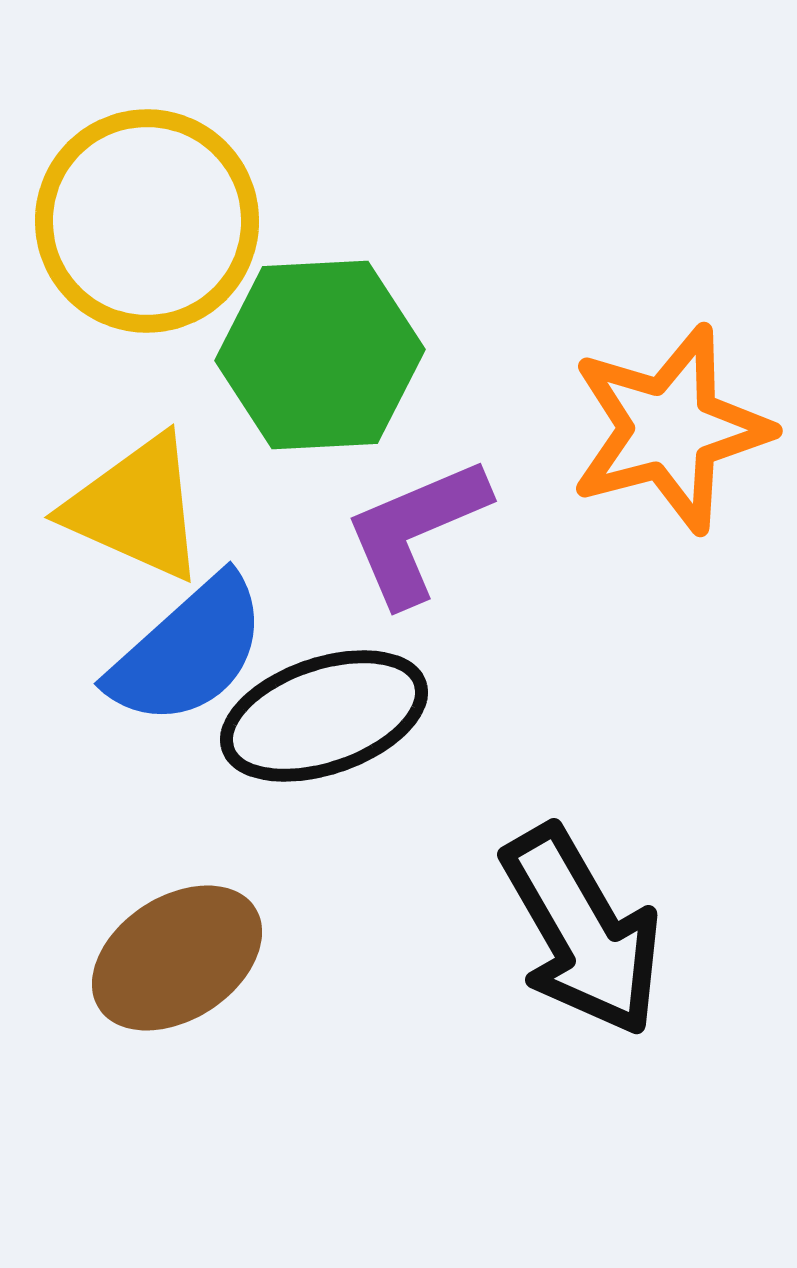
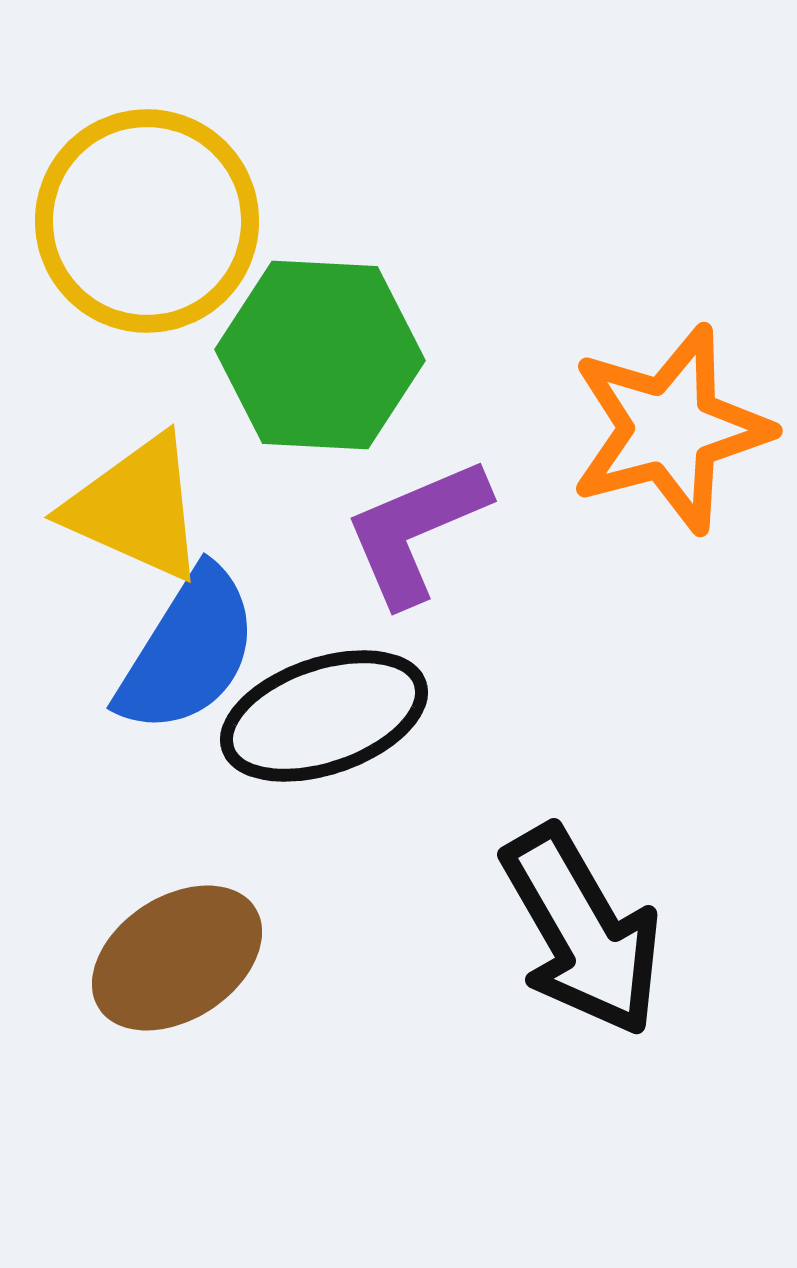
green hexagon: rotated 6 degrees clockwise
blue semicircle: rotated 16 degrees counterclockwise
